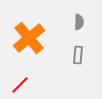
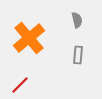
gray semicircle: moved 2 px left, 2 px up; rotated 14 degrees counterclockwise
